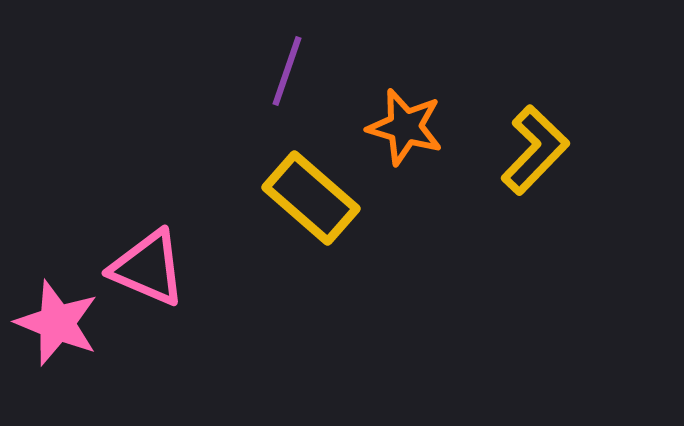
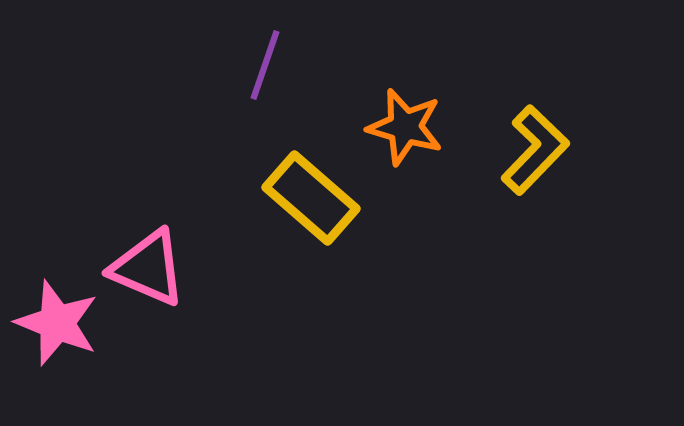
purple line: moved 22 px left, 6 px up
